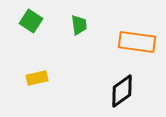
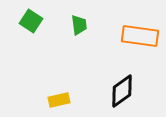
orange rectangle: moved 3 px right, 6 px up
yellow rectangle: moved 22 px right, 22 px down
